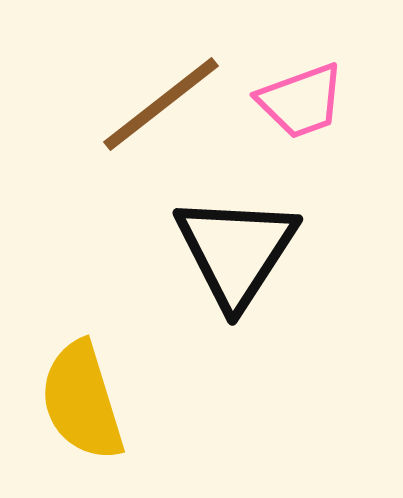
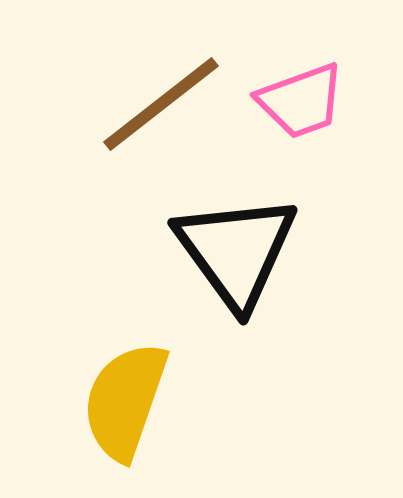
black triangle: rotated 9 degrees counterclockwise
yellow semicircle: moved 43 px right; rotated 36 degrees clockwise
